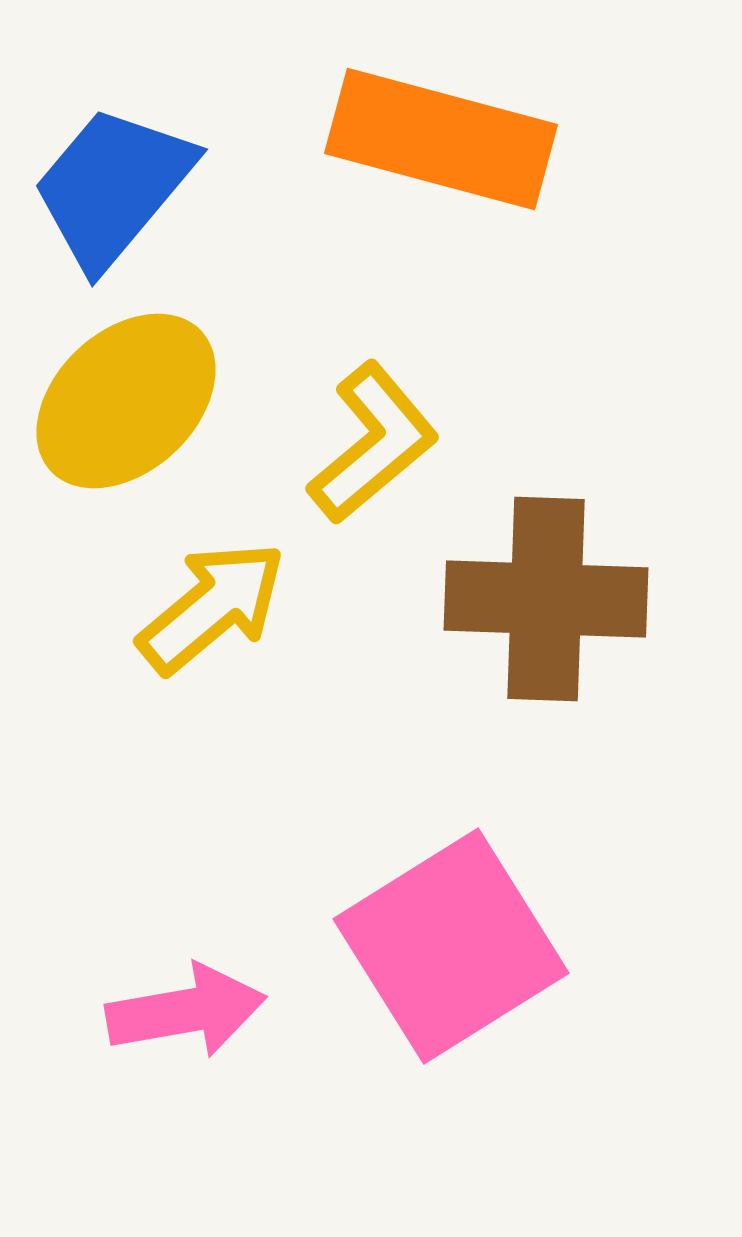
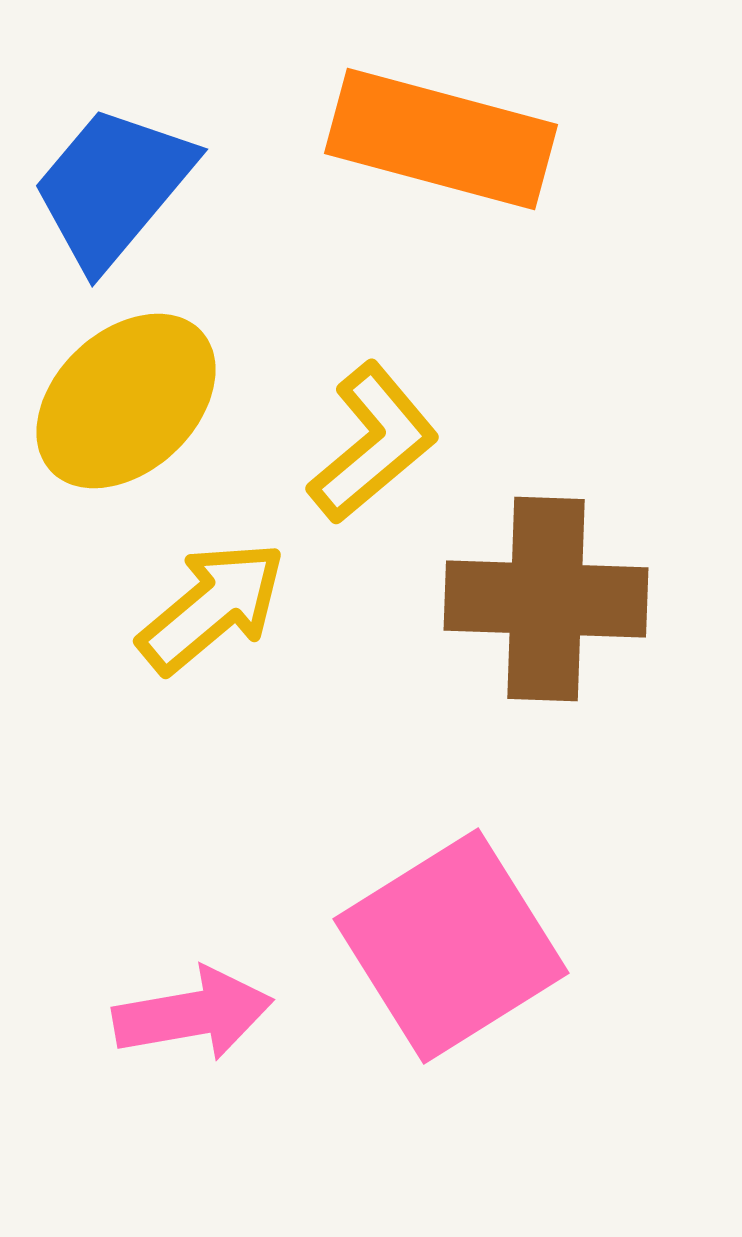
pink arrow: moved 7 px right, 3 px down
